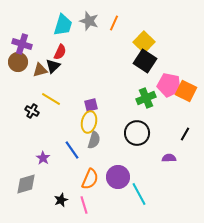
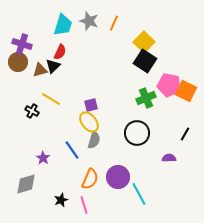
yellow ellipse: rotated 50 degrees counterclockwise
